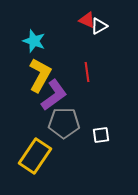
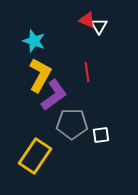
white triangle: rotated 30 degrees counterclockwise
gray pentagon: moved 8 px right, 1 px down
